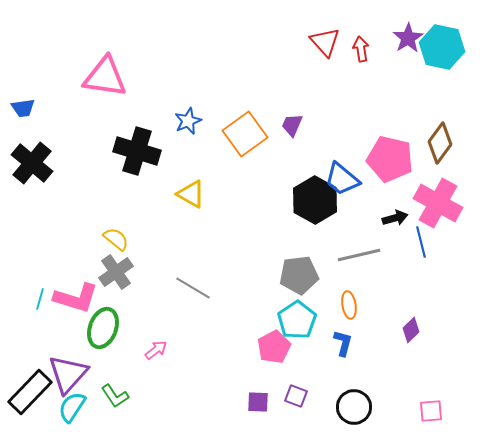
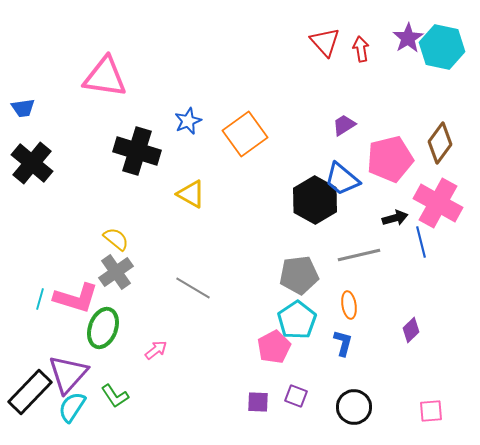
purple trapezoid at (292, 125): moved 52 px right; rotated 35 degrees clockwise
pink pentagon at (390, 159): rotated 27 degrees counterclockwise
